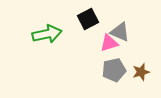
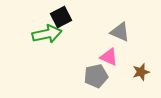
black square: moved 27 px left, 2 px up
pink triangle: moved 14 px down; rotated 42 degrees clockwise
gray pentagon: moved 18 px left, 6 px down
